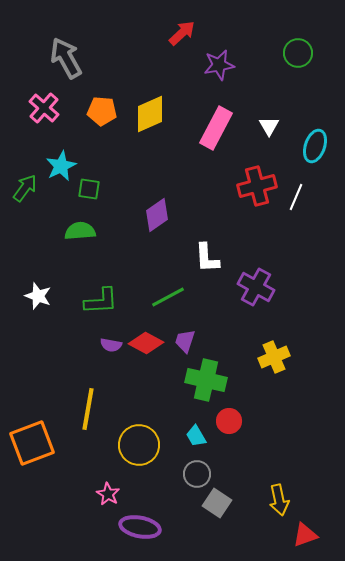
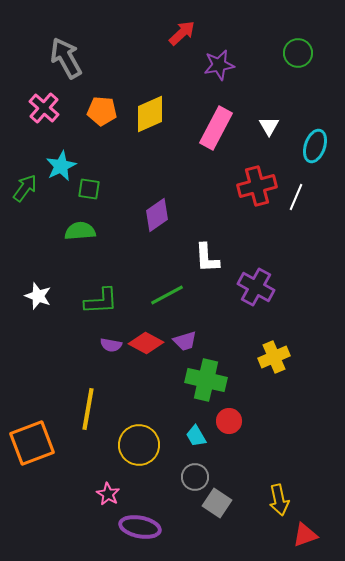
green line: moved 1 px left, 2 px up
purple trapezoid: rotated 125 degrees counterclockwise
gray circle: moved 2 px left, 3 px down
